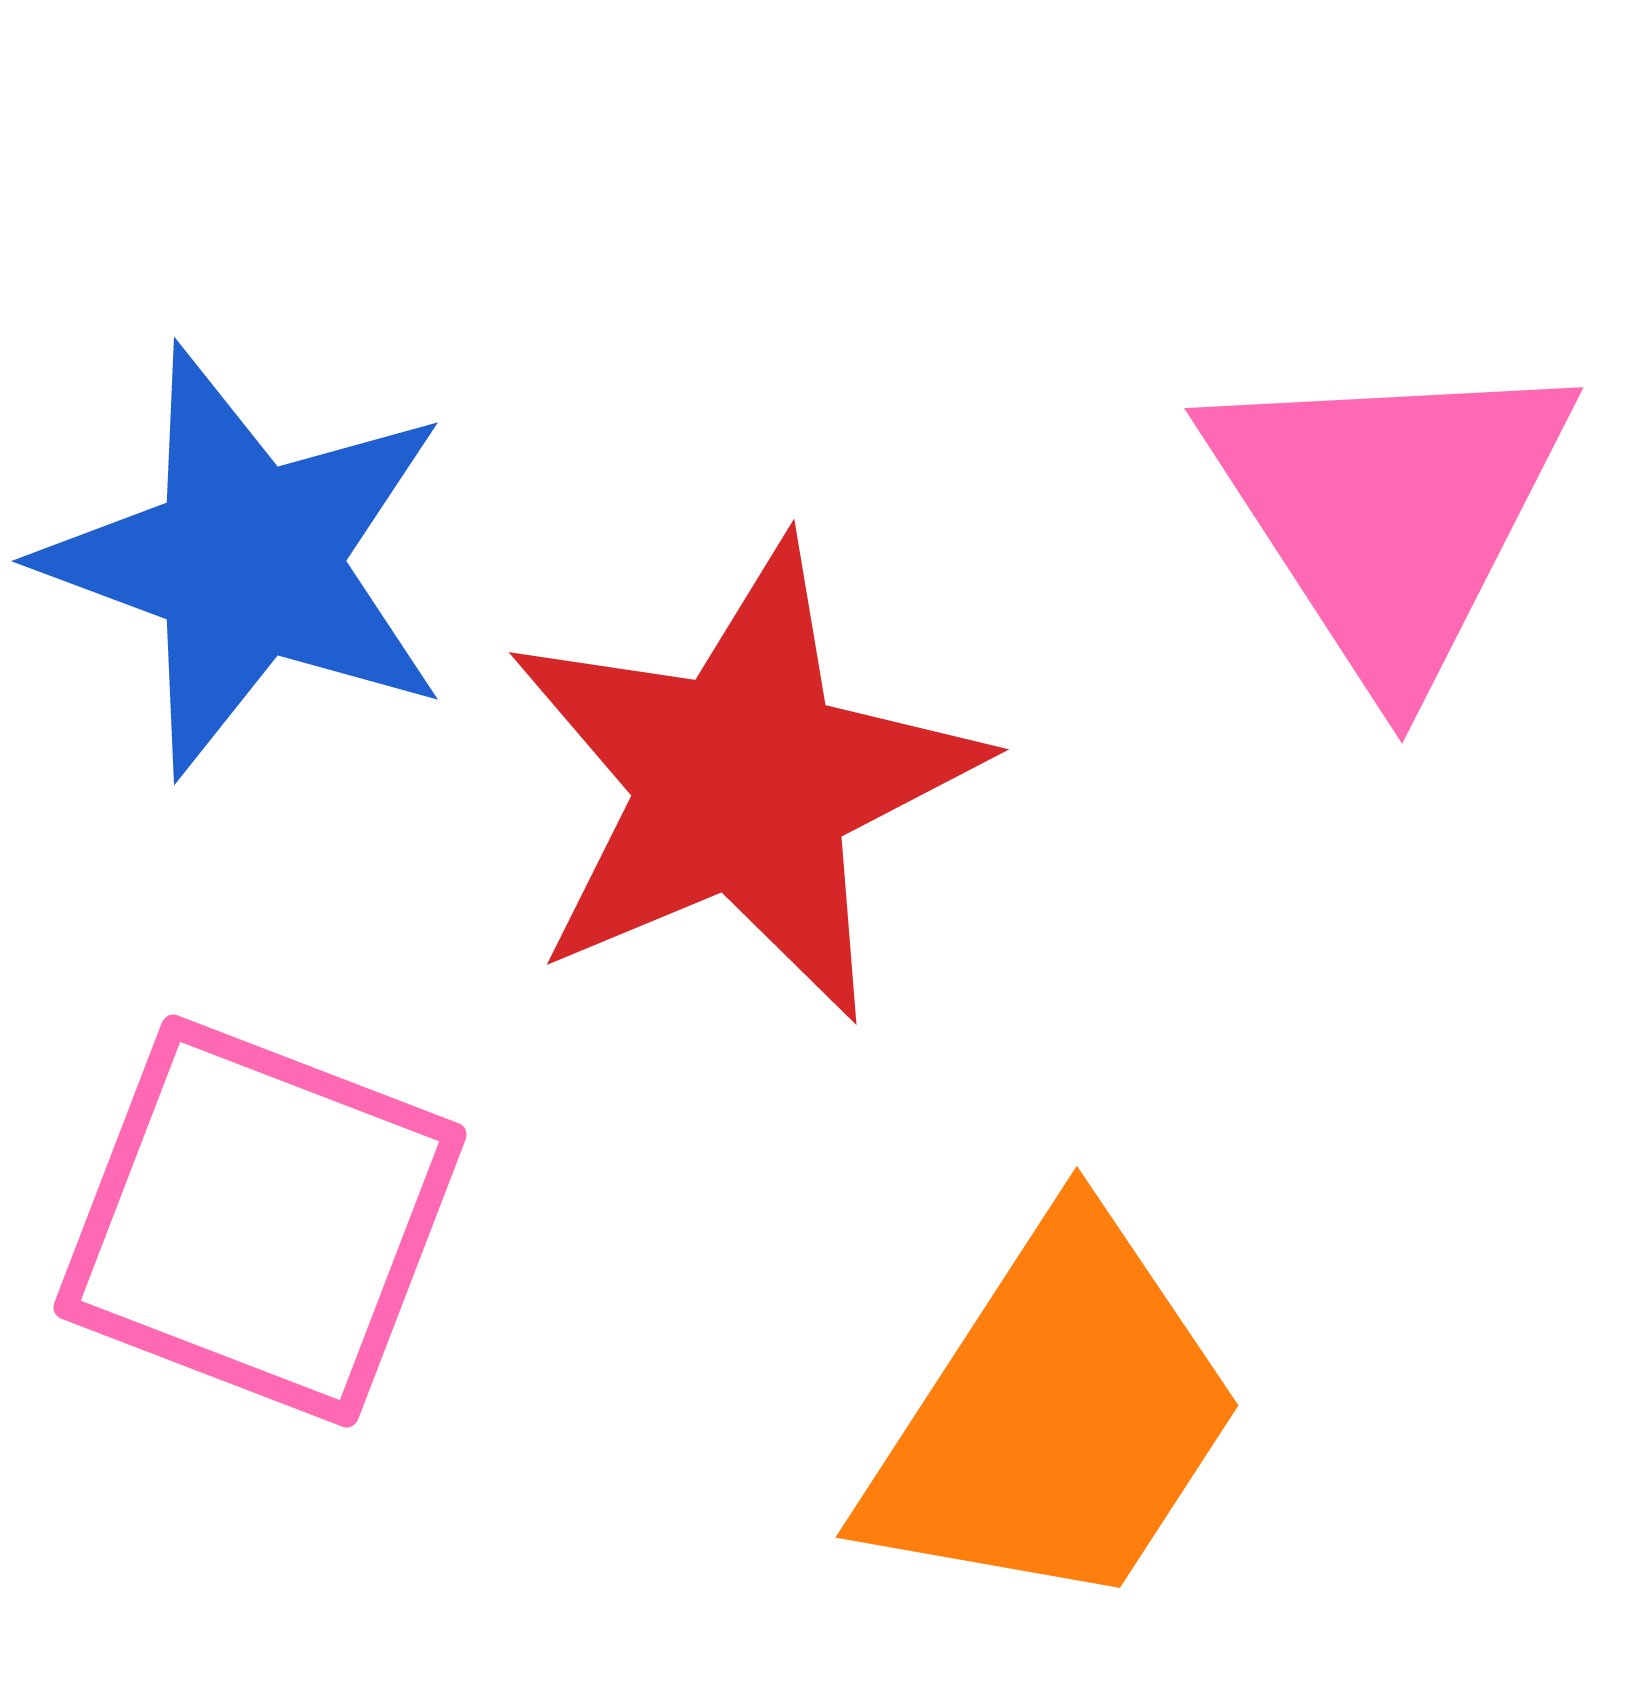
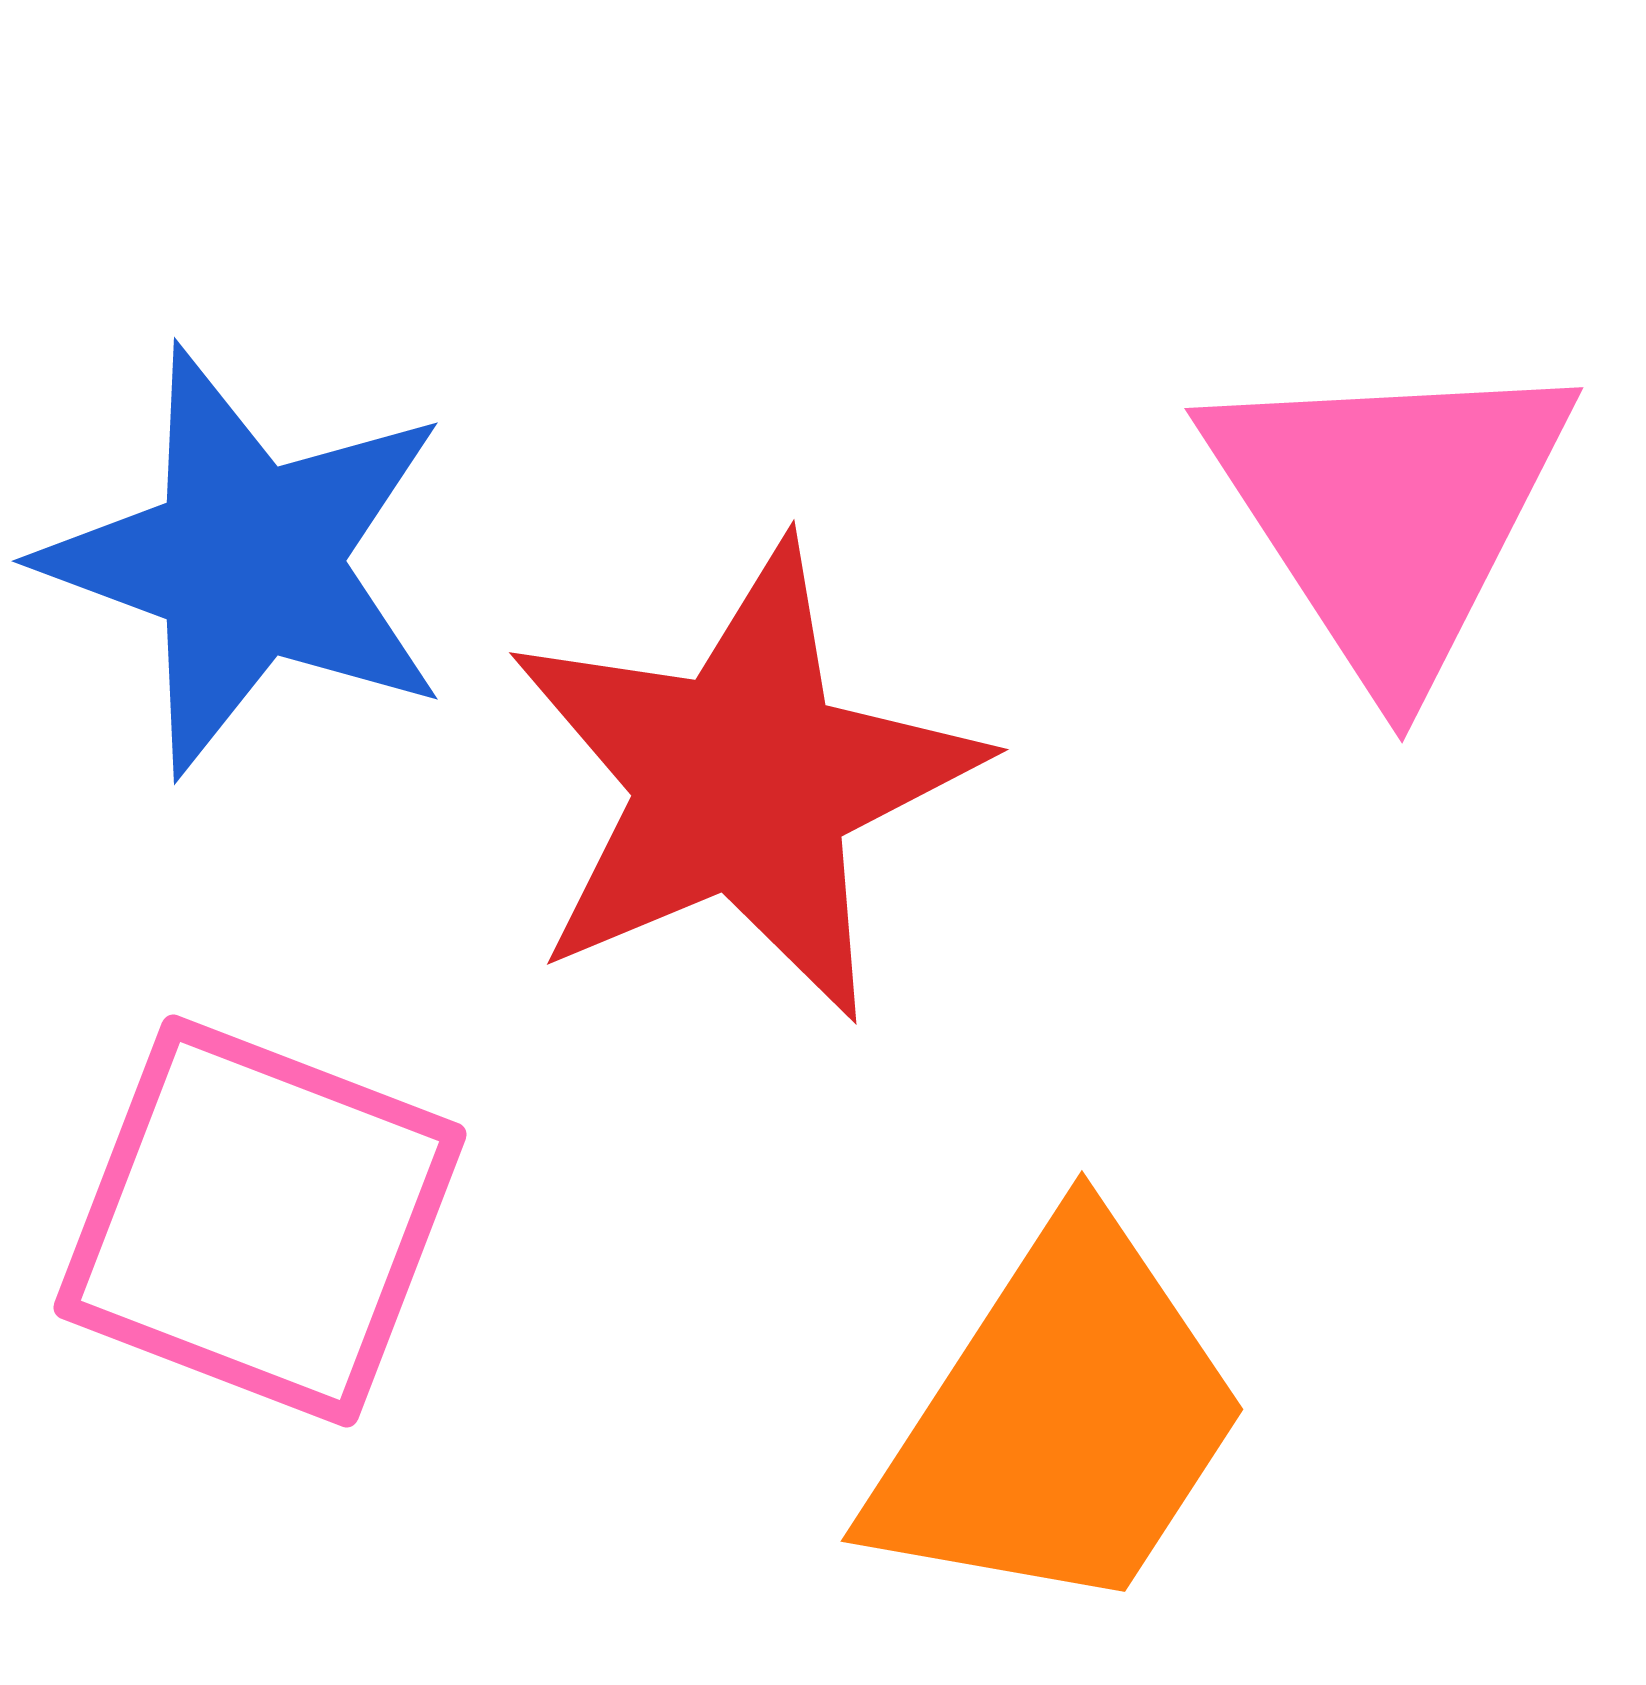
orange trapezoid: moved 5 px right, 4 px down
